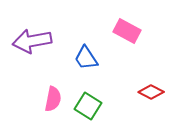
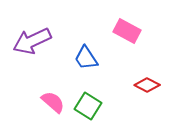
purple arrow: rotated 15 degrees counterclockwise
red diamond: moved 4 px left, 7 px up
pink semicircle: moved 3 px down; rotated 60 degrees counterclockwise
